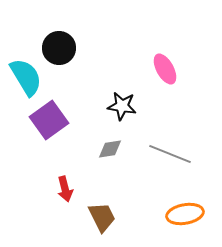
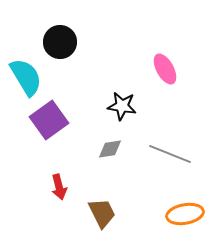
black circle: moved 1 px right, 6 px up
red arrow: moved 6 px left, 2 px up
brown trapezoid: moved 4 px up
